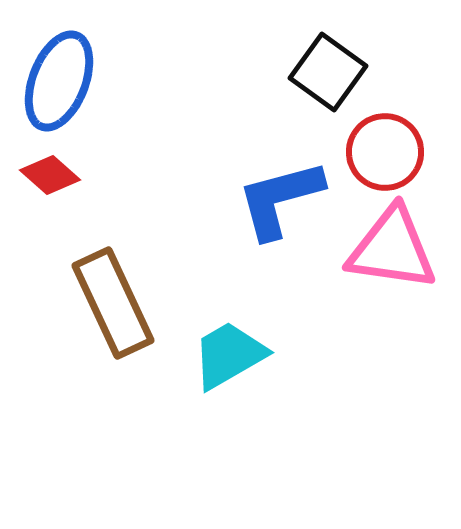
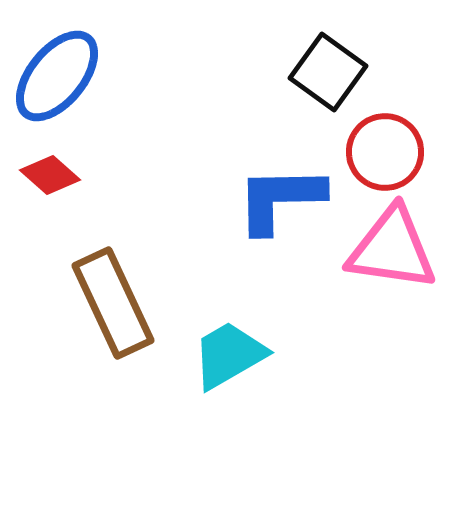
blue ellipse: moved 2 px left, 5 px up; rotated 18 degrees clockwise
blue L-shape: rotated 14 degrees clockwise
